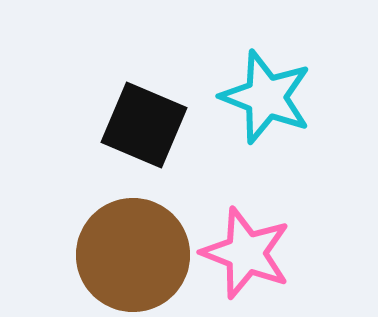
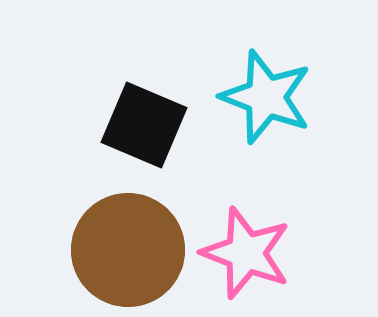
brown circle: moved 5 px left, 5 px up
